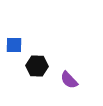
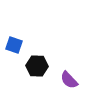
blue square: rotated 18 degrees clockwise
